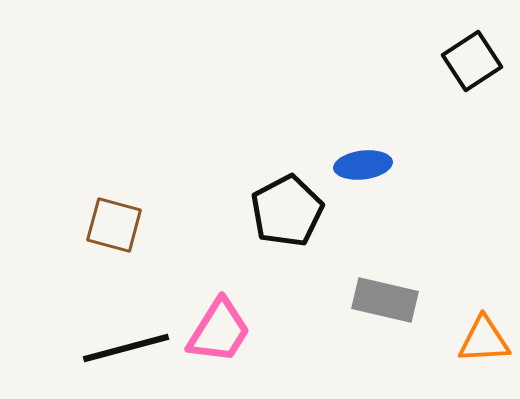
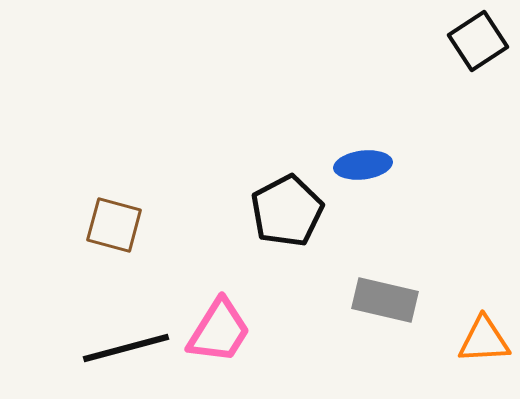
black square: moved 6 px right, 20 px up
